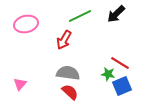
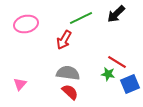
green line: moved 1 px right, 2 px down
red line: moved 3 px left, 1 px up
blue square: moved 8 px right, 2 px up
